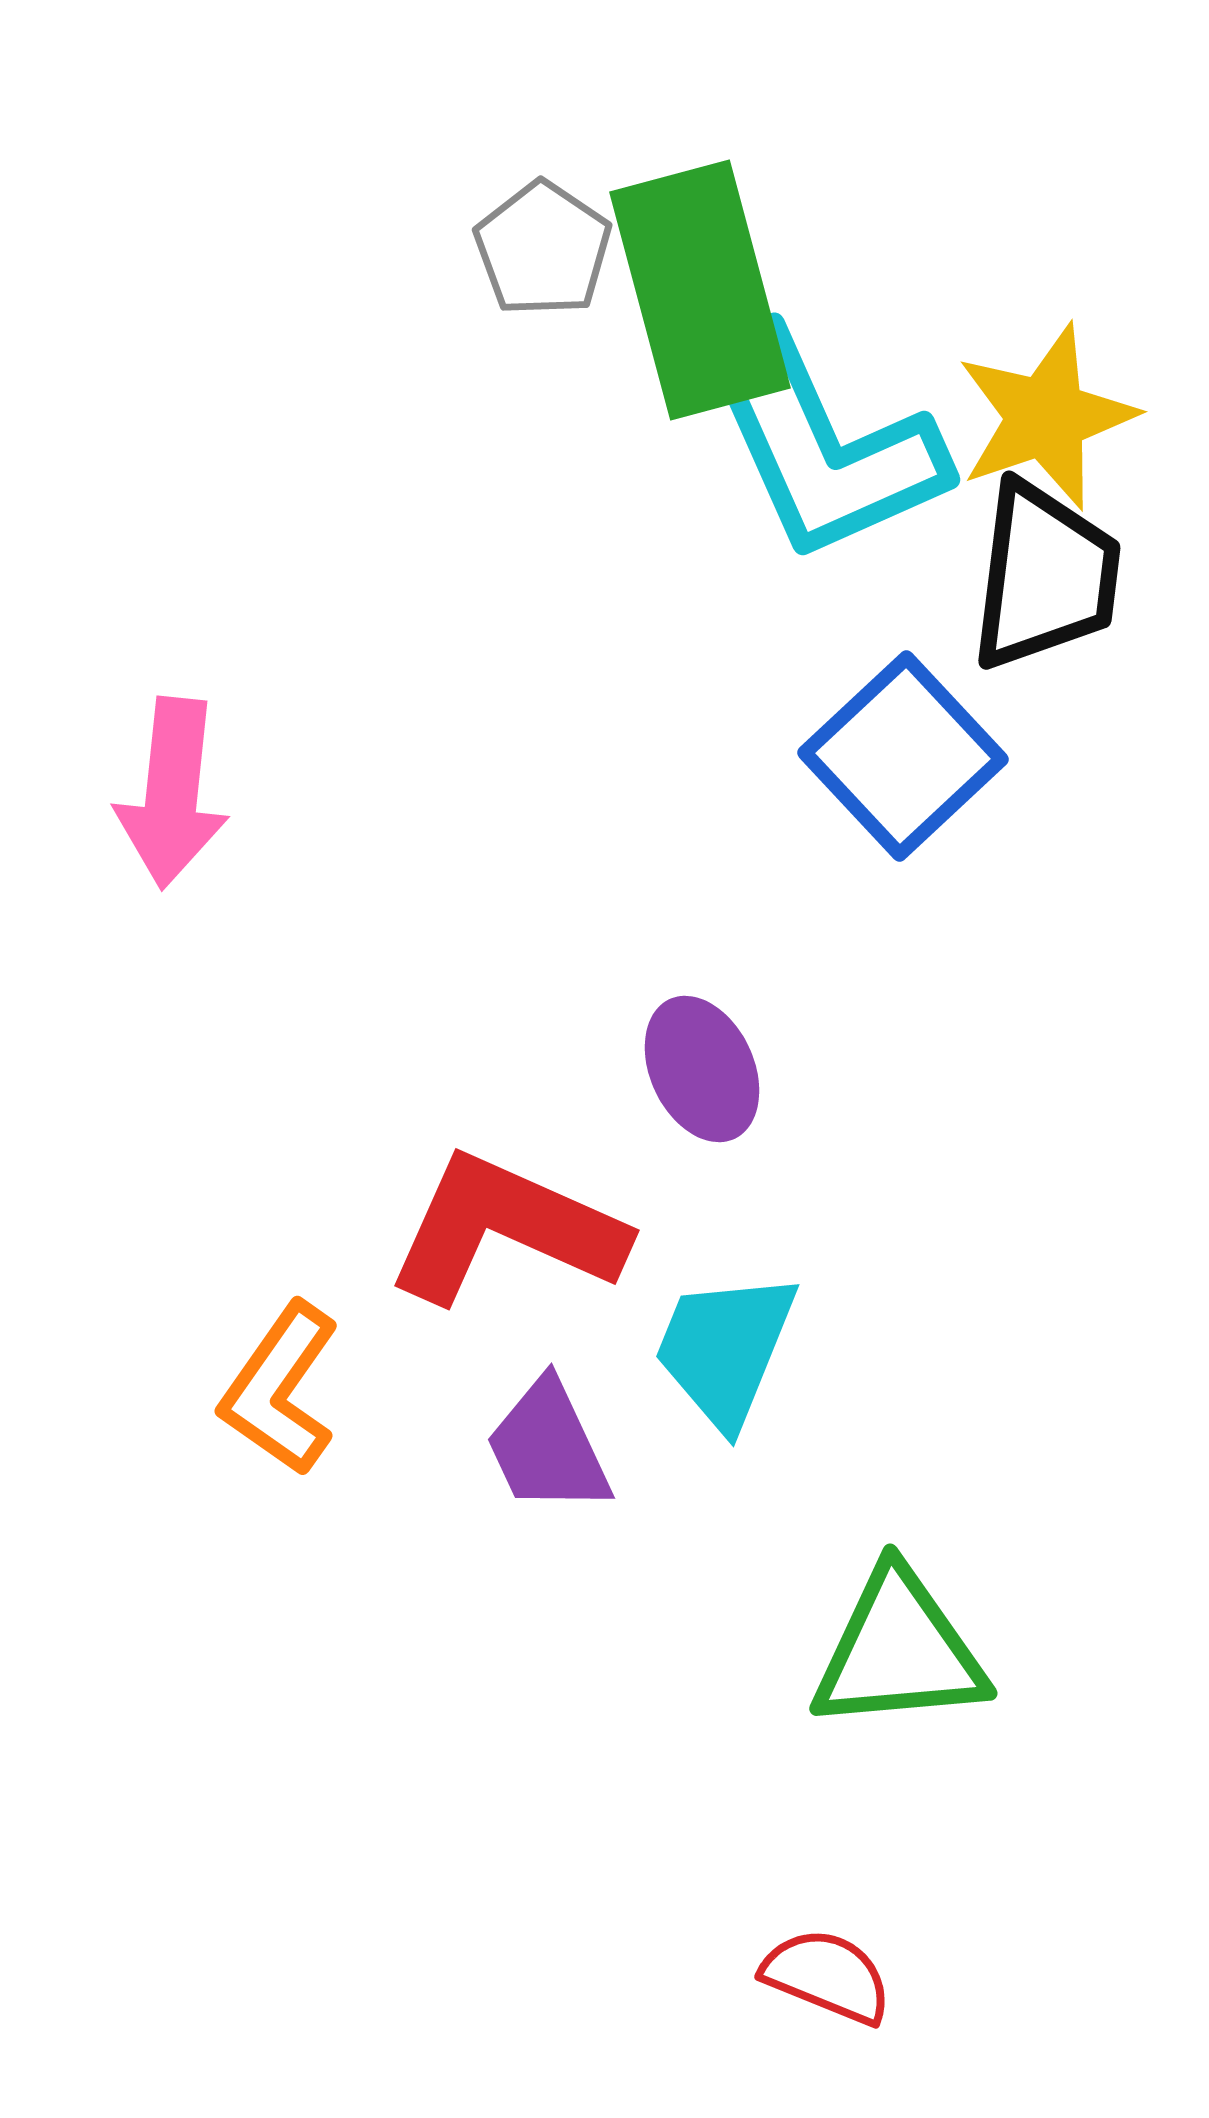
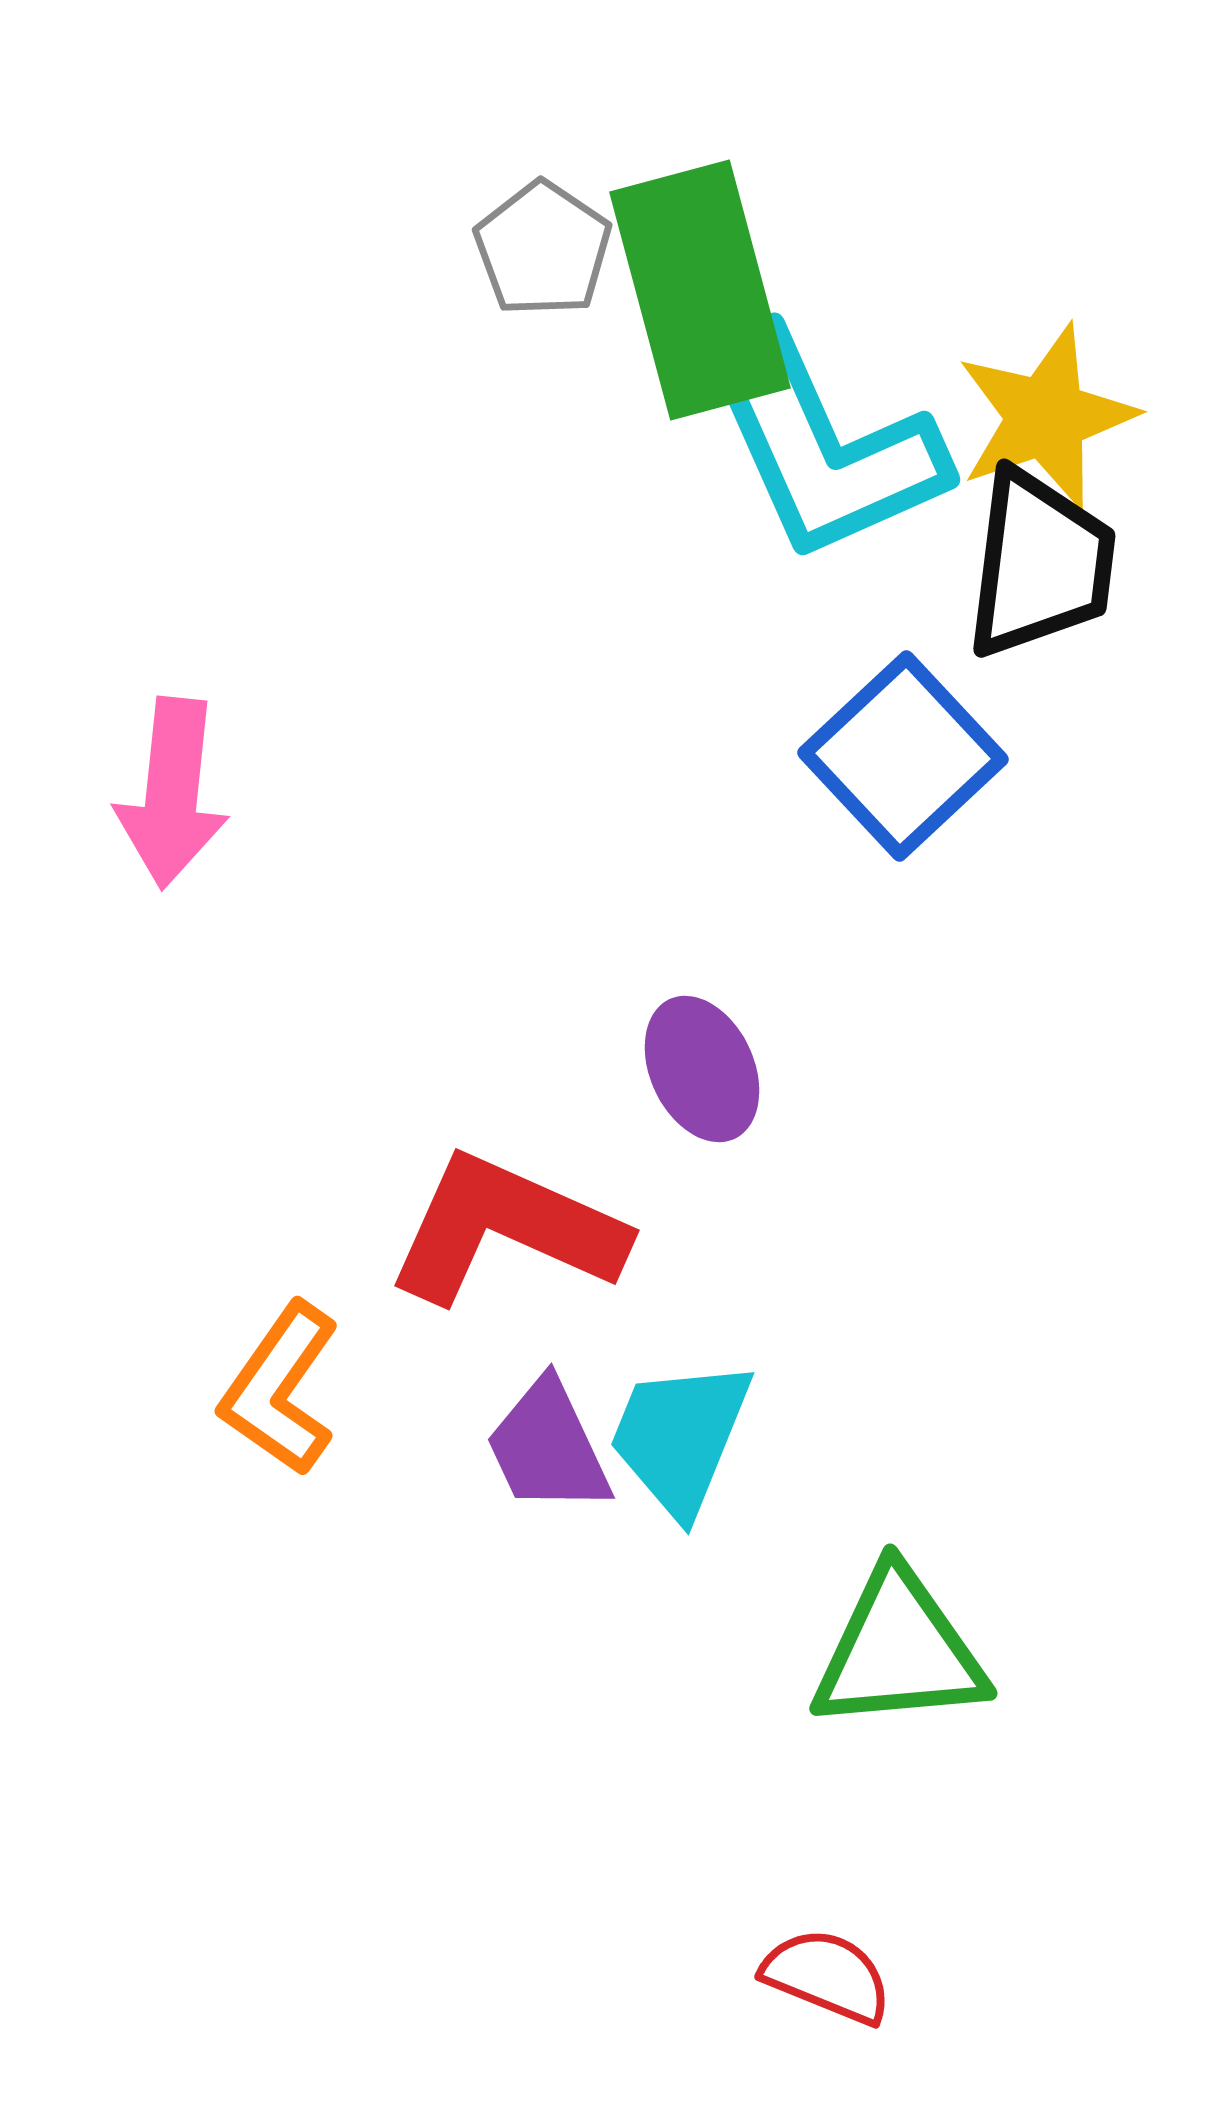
black trapezoid: moved 5 px left, 12 px up
cyan trapezoid: moved 45 px left, 88 px down
